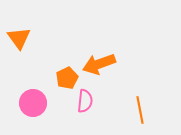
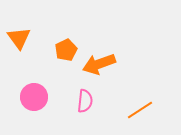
orange pentagon: moved 1 px left, 28 px up
pink circle: moved 1 px right, 6 px up
orange line: rotated 68 degrees clockwise
